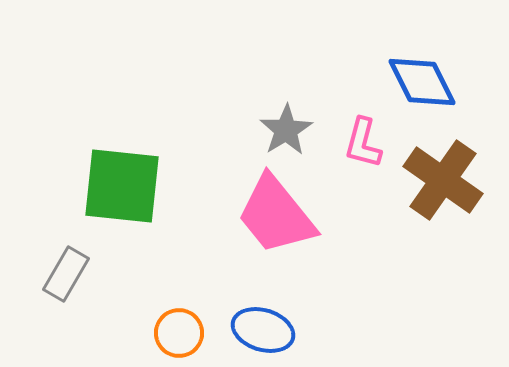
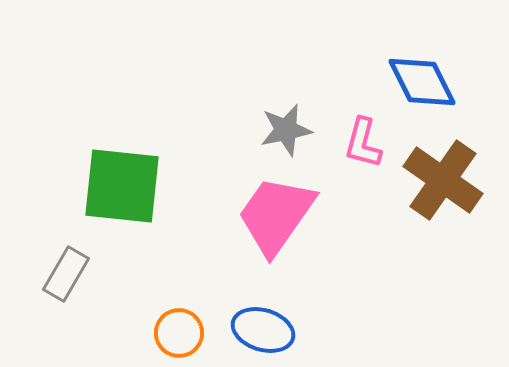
gray star: rotated 20 degrees clockwise
pink trapezoid: rotated 74 degrees clockwise
